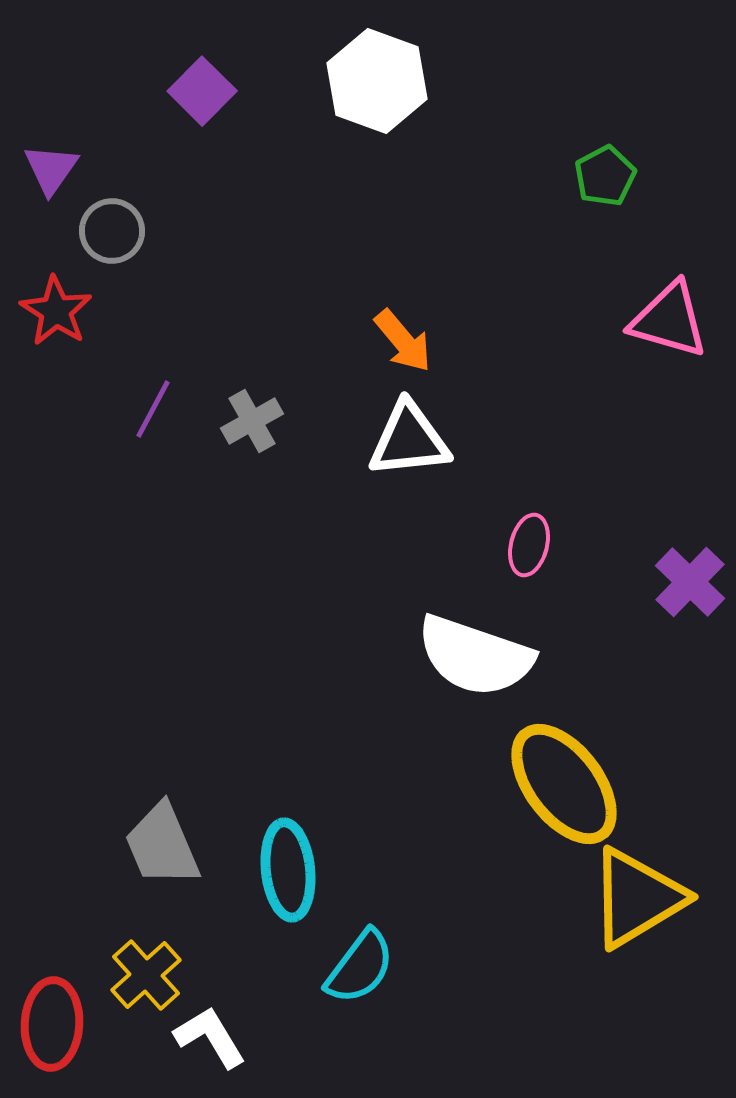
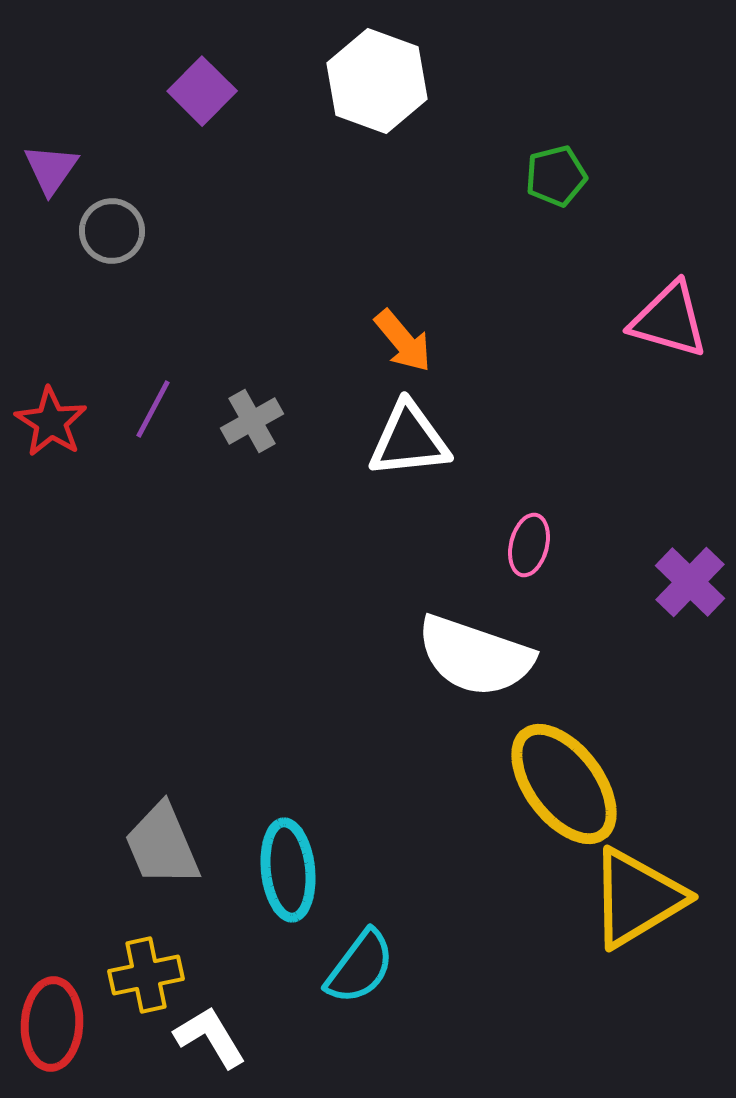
green pentagon: moved 49 px left; rotated 14 degrees clockwise
red star: moved 5 px left, 111 px down
yellow cross: rotated 30 degrees clockwise
